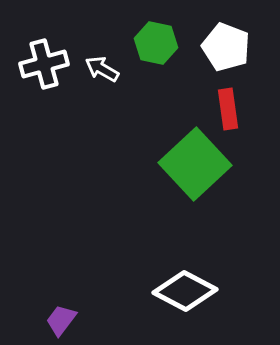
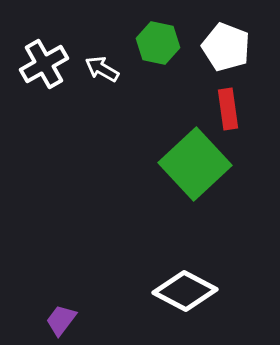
green hexagon: moved 2 px right
white cross: rotated 15 degrees counterclockwise
